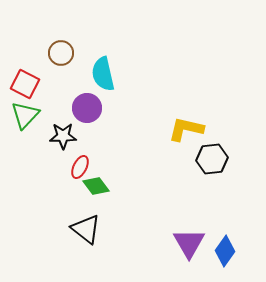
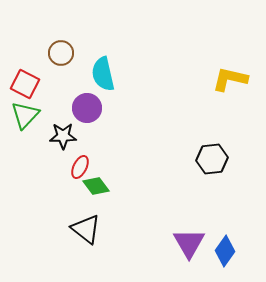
yellow L-shape: moved 44 px right, 50 px up
